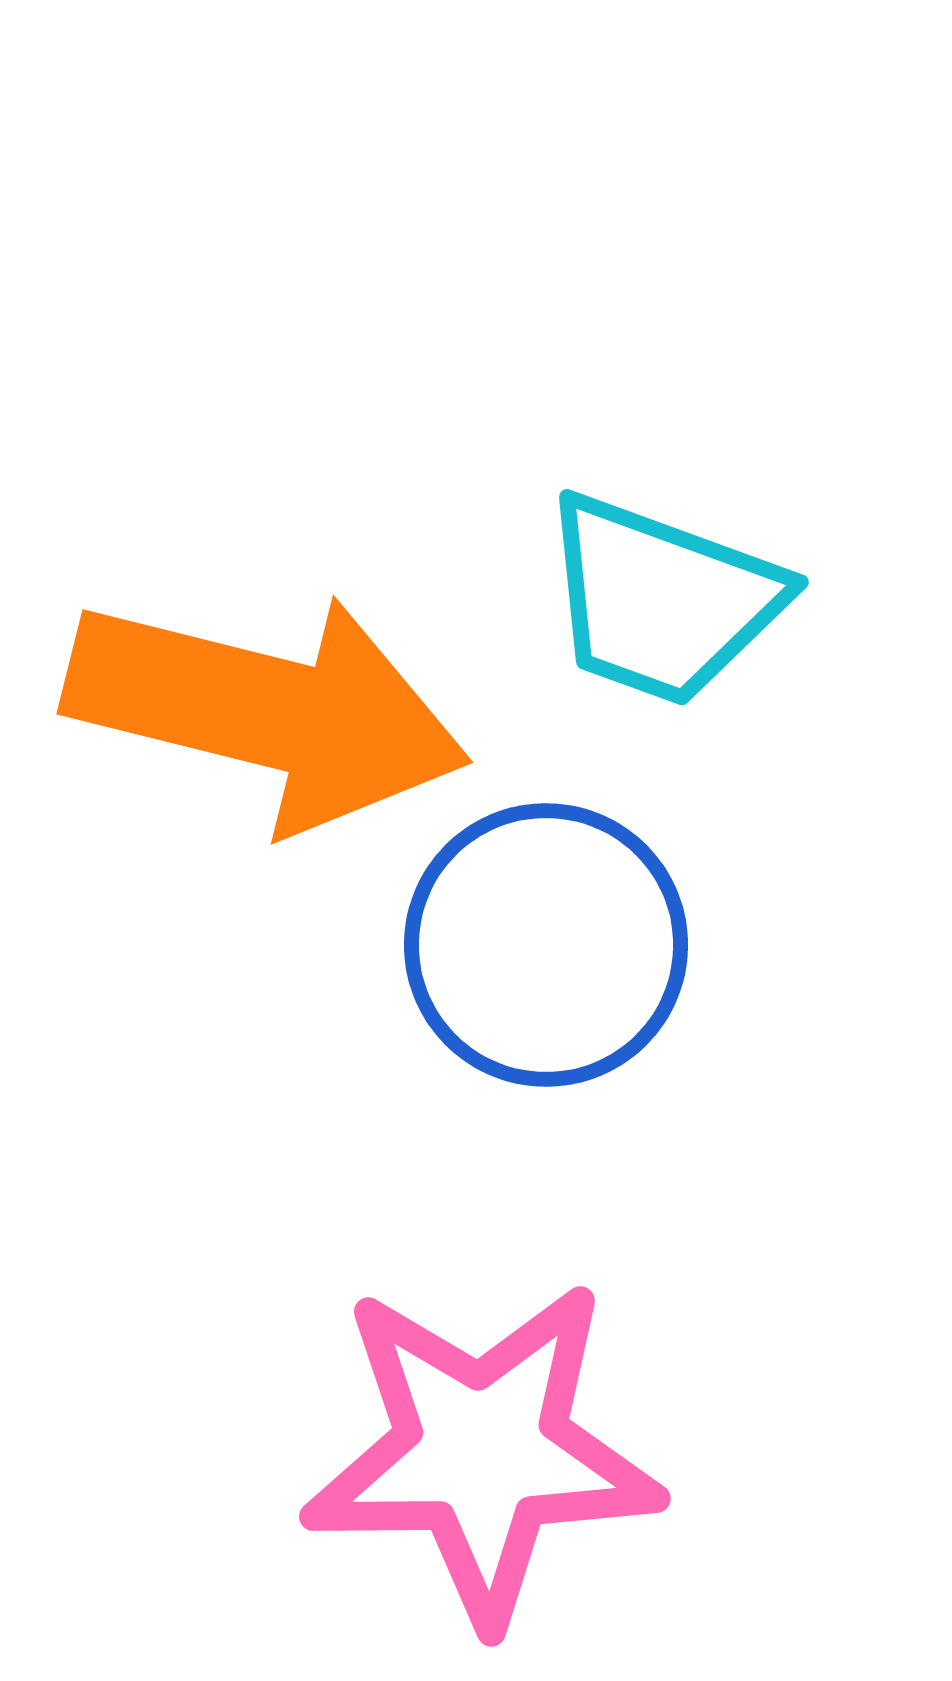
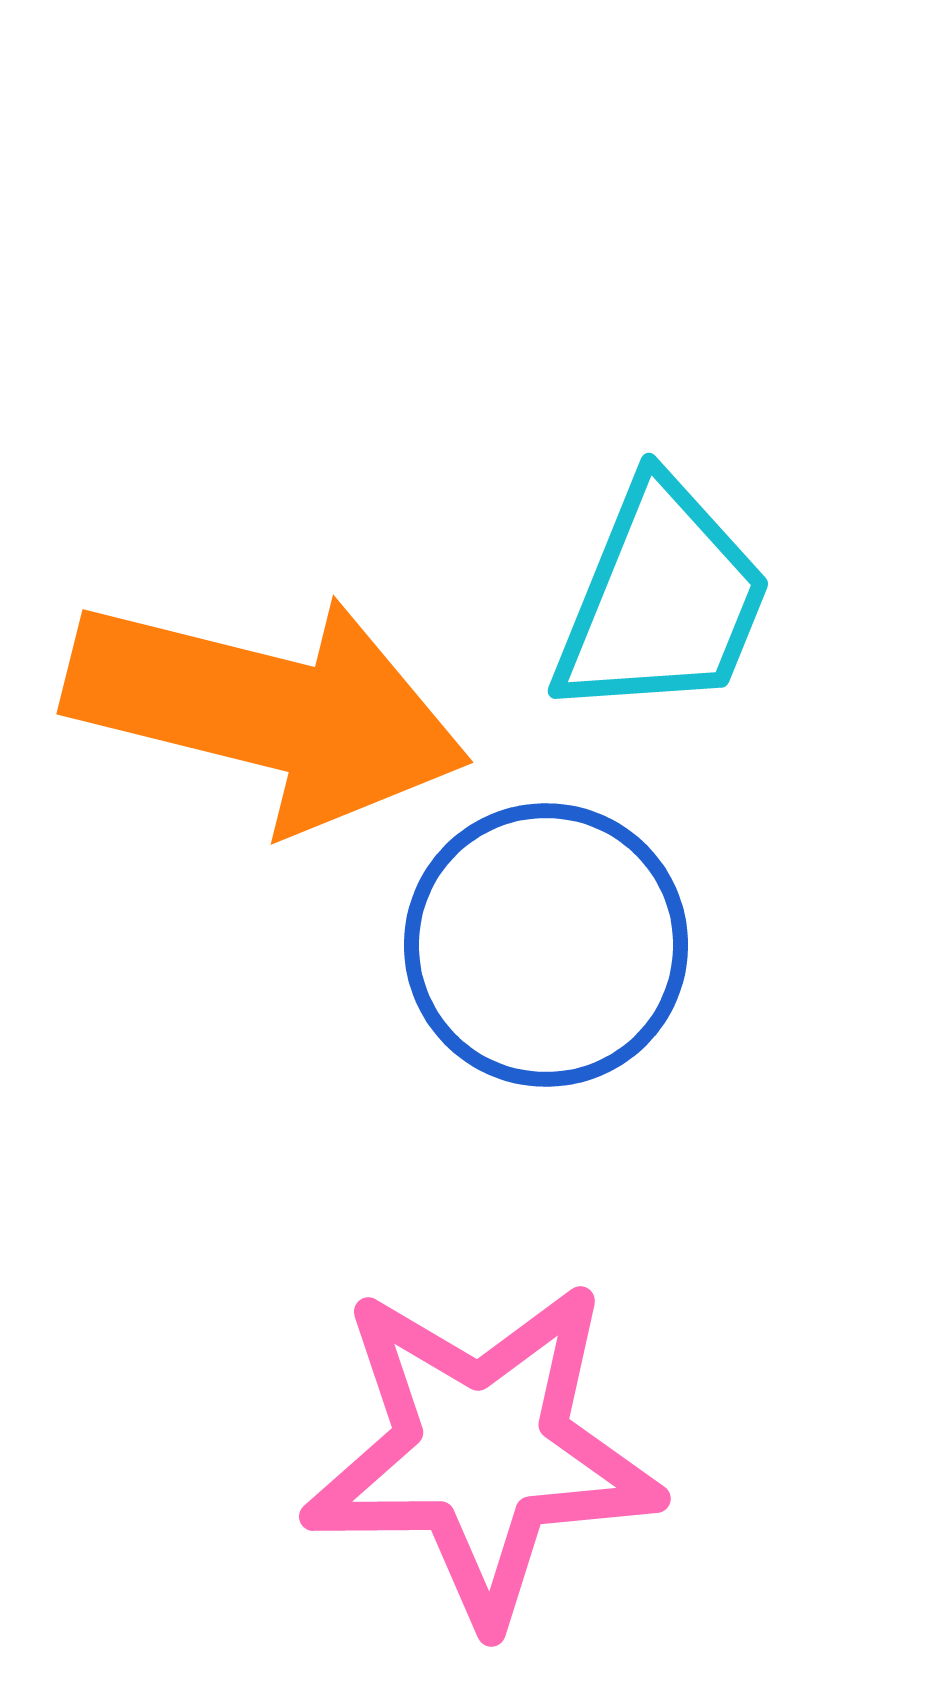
cyan trapezoid: rotated 88 degrees counterclockwise
